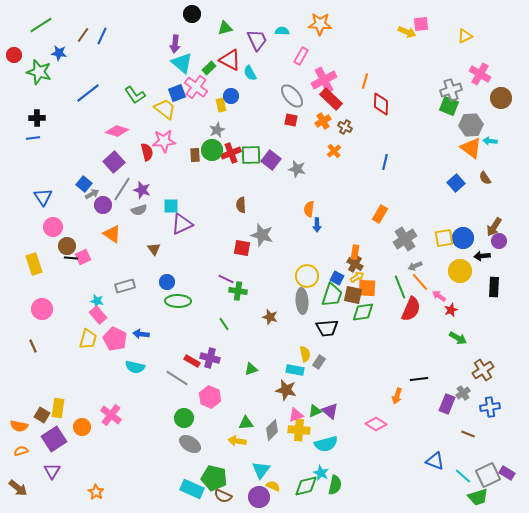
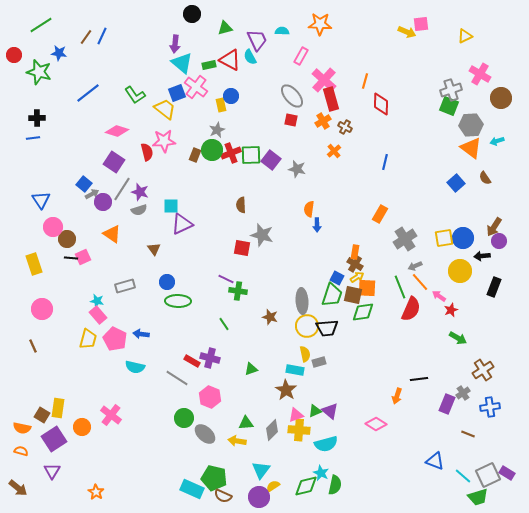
brown line at (83, 35): moved 3 px right, 2 px down
green rectangle at (209, 68): moved 3 px up; rotated 32 degrees clockwise
cyan semicircle at (250, 73): moved 16 px up
pink cross at (324, 80): rotated 20 degrees counterclockwise
red rectangle at (331, 99): rotated 30 degrees clockwise
cyan arrow at (490, 141): moved 7 px right; rotated 24 degrees counterclockwise
brown rectangle at (195, 155): rotated 24 degrees clockwise
purple square at (114, 162): rotated 15 degrees counterclockwise
purple star at (142, 190): moved 2 px left, 2 px down
blue triangle at (43, 197): moved 2 px left, 3 px down
purple circle at (103, 205): moved 3 px up
brown circle at (67, 246): moved 7 px up
yellow circle at (307, 276): moved 50 px down
black rectangle at (494, 287): rotated 18 degrees clockwise
gray rectangle at (319, 362): rotated 40 degrees clockwise
brown star at (286, 390): rotated 20 degrees clockwise
orange semicircle at (19, 426): moved 3 px right, 2 px down
gray ellipse at (190, 444): moved 15 px right, 10 px up; rotated 10 degrees clockwise
orange semicircle at (21, 451): rotated 32 degrees clockwise
yellow semicircle at (273, 486): rotated 56 degrees counterclockwise
